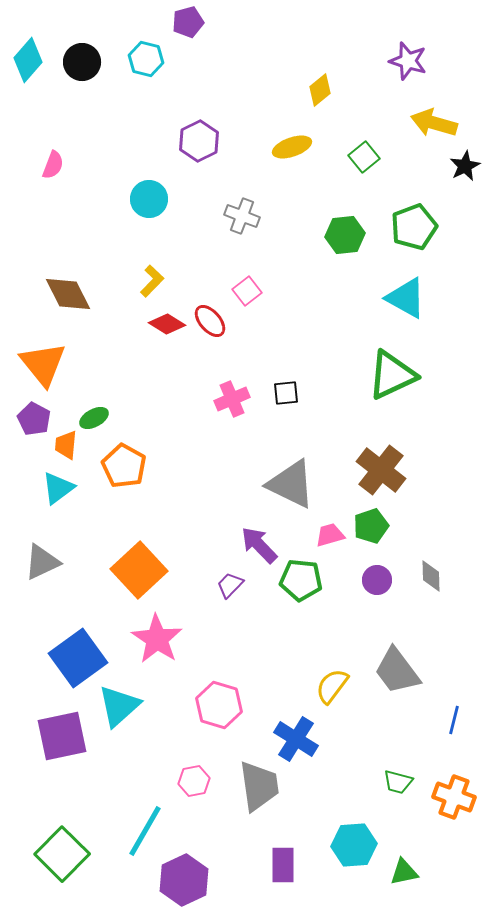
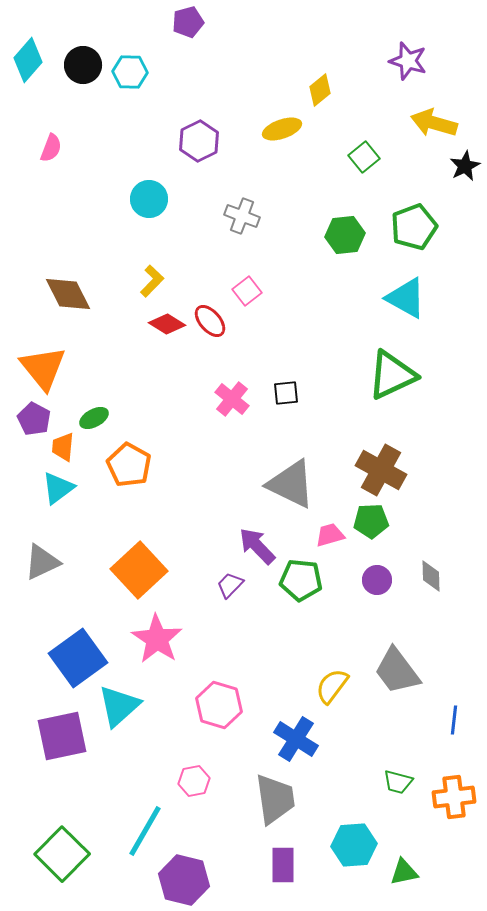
cyan hexagon at (146, 59): moved 16 px left, 13 px down; rotated 12 degrees counterclockwise
black circle at (82, 62): moved 1 px right, 3 px down
yellow ellipse at (292, 147): moved 10 px left, 18 px up
pink semicircle at (53, 165): moved 2 px left, 17 px up
orange triangle at (43, 364): moved 4 px down
pink cross at (232, 399): rotated 28 degrees counterclockwise
orange trapezoid at (66, 445): moved 3 px left, 2 px down
orange pentagon at (124, 466): moved 5 px right, 1 px up
brown cross at (381, 470): rotated 9 degrees counterclockwise
green pentagon at (371, 526): moved 5 px up; rotated 16 degrees clockwise
purple arrow at (259, 545): moved 2 px left, 1 px down
blue line at (454, 720): rotated 8 degrees counterclockwise
gray trapezoid at (259, 786): moved 16 px right, 13 px down
orange cross at (454, 797): rotated 27 degrees counterclockwise
purple hexagon at (184, 880): rotated 21 degrees counterclockwise
